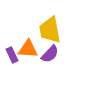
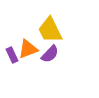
yellow trapezoid: rotated 16 degrees counterclockwise
orange triangle: rotated 25 degrees counterclockwise
